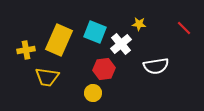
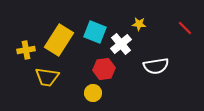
red line: moved 1 px right
yellow rectangle: rotated 8 degrees clockwise
